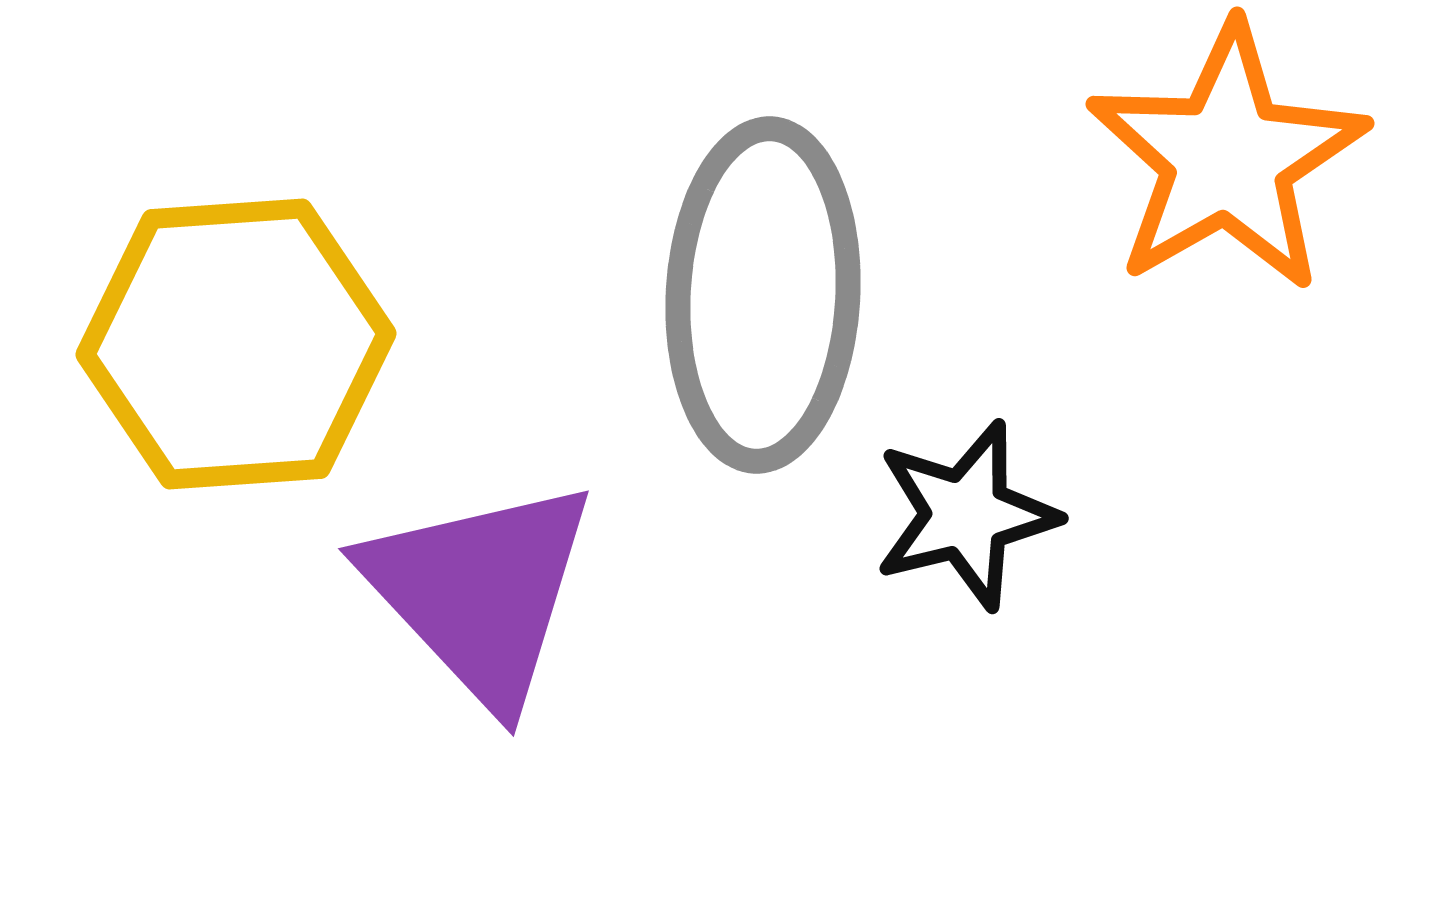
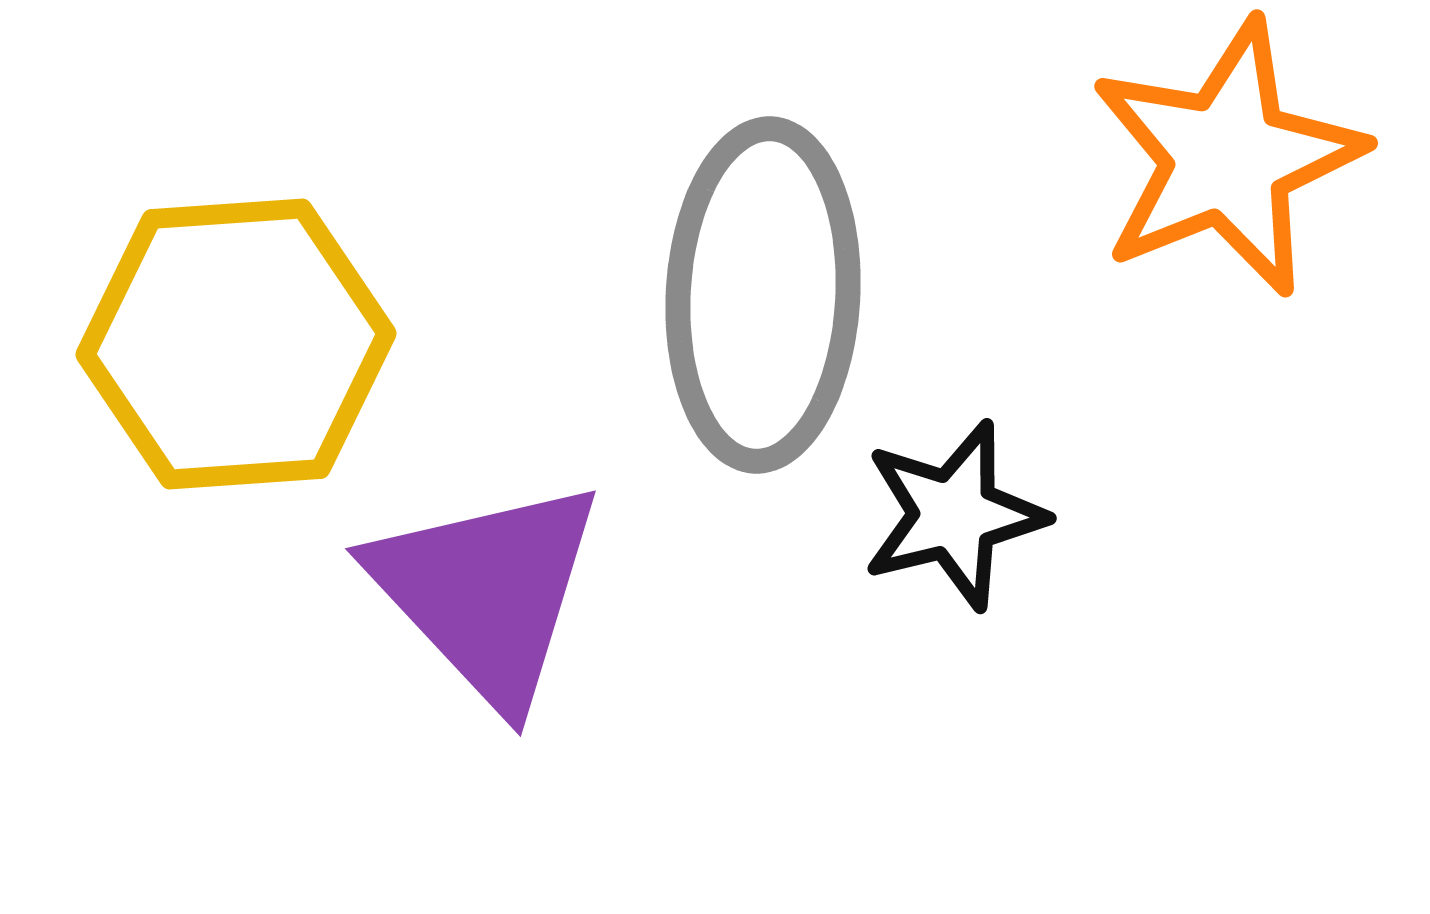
orange star: rotated 8 degrees clockwise
black star: moved 12 px left
purple triangle: moved 7 px right
